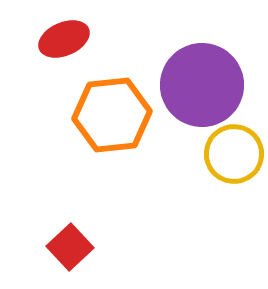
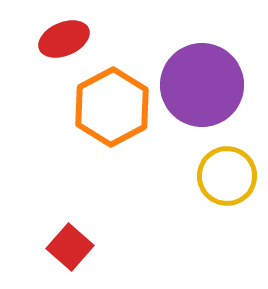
orange hexagon: moved 8 px up; rotated 22 degrees counterclockwise
yellow circle: moved 7 px left, 22 px down
red square: rotated 6 degrees counterclockwise
